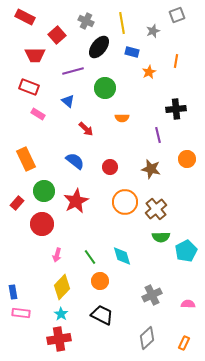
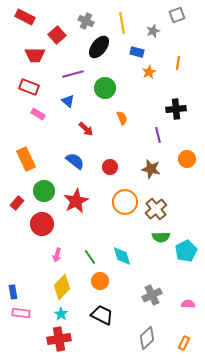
blue rectangle at (132, 52): moved 5 px right
orange line at (176, 61): moved 2 px right, 2 px down
purple line at (73, 71): moved 3 px down
orange semicircle at (122, 118): rotated 112 degrees counterclockwise
